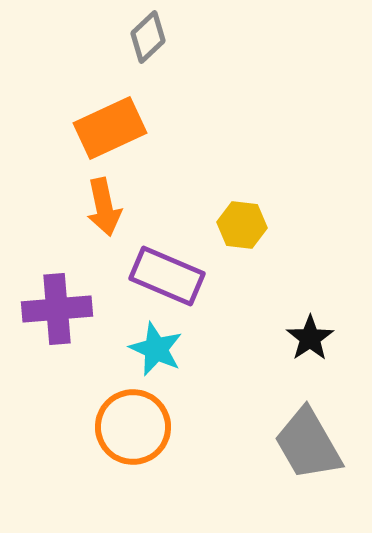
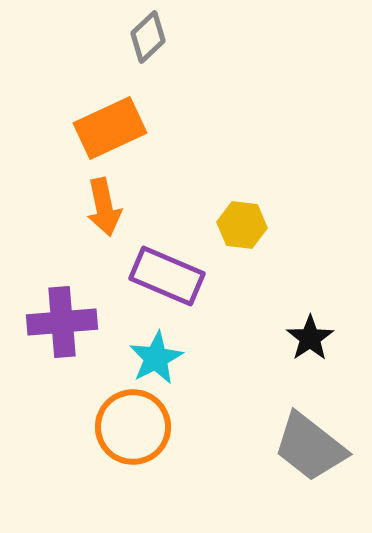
purple cross: moved 5 px right, 13 px down
cyan star: moved 9 px down; rotated 20 degrees clockwise
gray trapezoid: moved 2 px right, 3 px down; rotated 22 degrees counterclockwise
